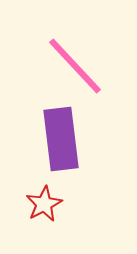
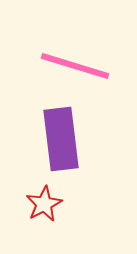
pink line: rotated 30 degrees counterclockwise
